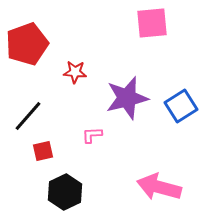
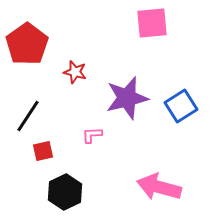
red pentagon: rotated 15 degrees counterclockwise
red star: rotated 10 degrees clockwise
black line: rotated 8 degrees counterclockwise
